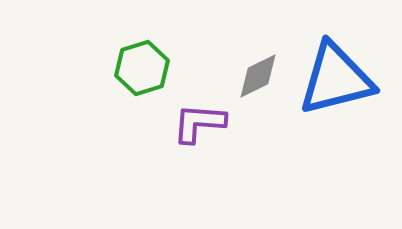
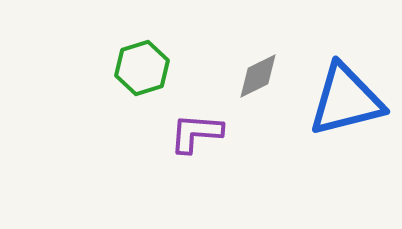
blue triangle: moved 10 px right, 21 px down
purple L-shape: moved 3 px left, 10 px down
